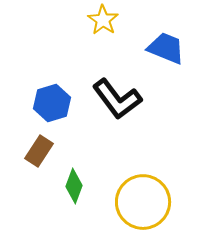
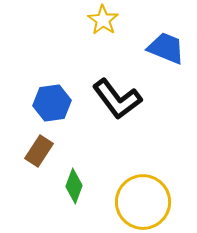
blue hexagon: rotated 9 degrees clockwise
